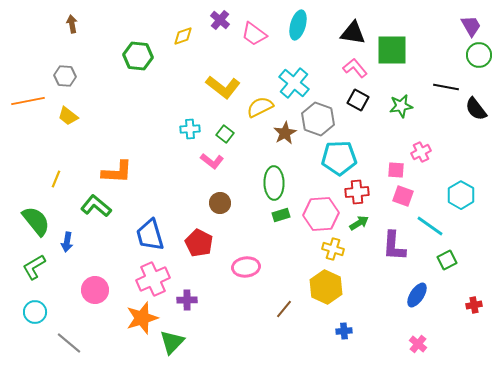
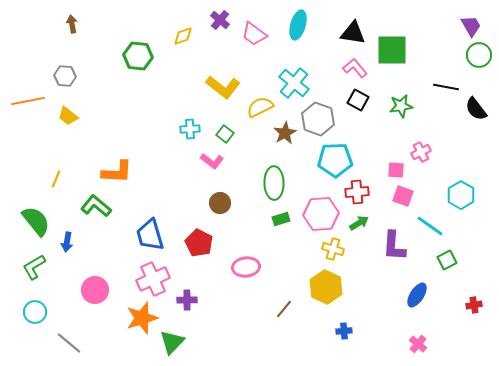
cyan pentagon at (339, 158): moved 4 px left, 2 px down
green rectangle at (281, 215): moved 4 px down
